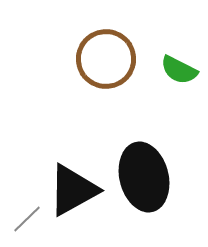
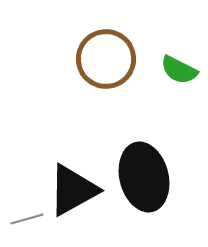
gray line: rotated 28 degrees clockwise
